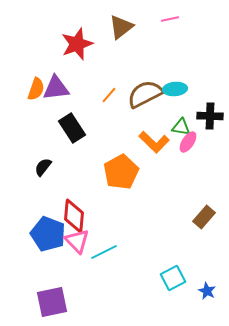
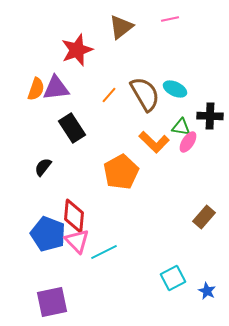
red star: moved 6 px down
cyan ellipse: rotated 30 degrees clockwise
brown semicircle: rotated 87 degrees clockwise
